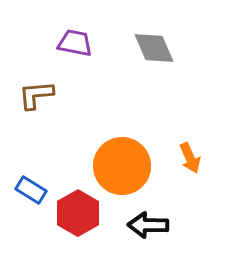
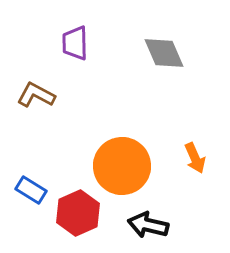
purple trapezoid: rotated 102 degrees counterclockwise
gray diamond: moved 10 px right, 5 px down
brown L-shape: rotated 33 degrees clockwise
orange arrow: moved 5 px right
red hexagon: rotated 6 degrees clockwise
black arrow: rotated 12 degrees clockwise
